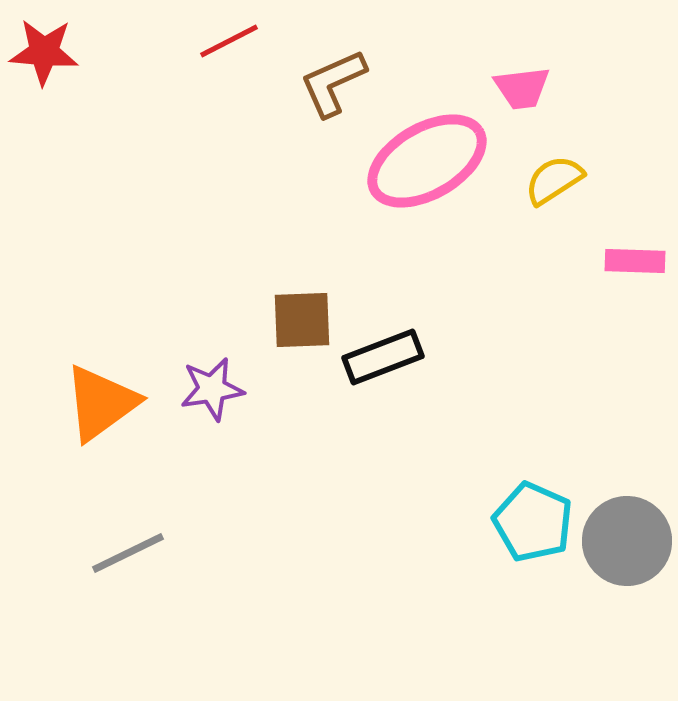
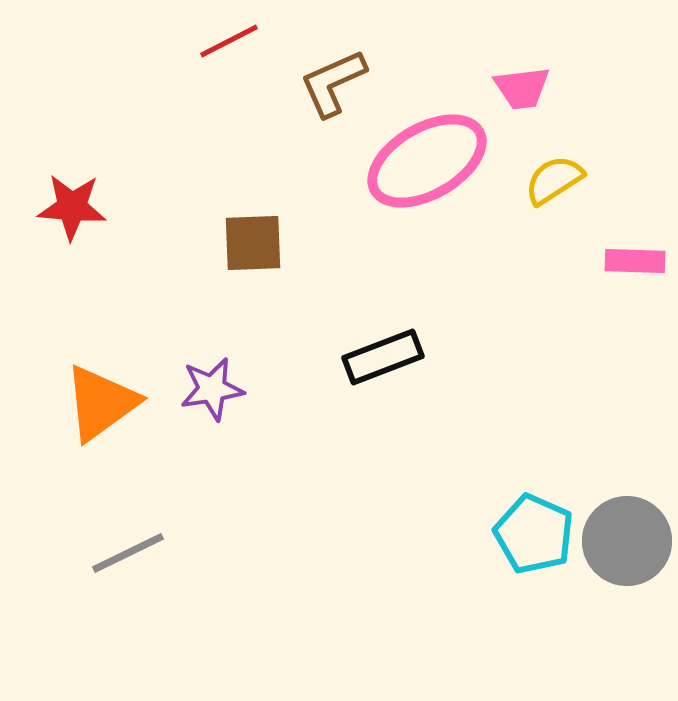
red star: moved 28 px right, 155 px down
brown square: moved 49 px left, 77 px up
cyan pentagon: moved 1 px right, 12 px down
